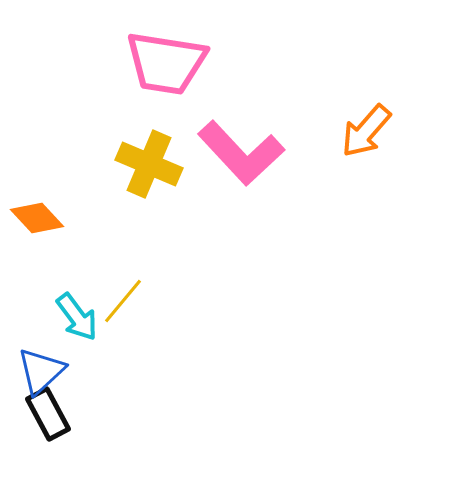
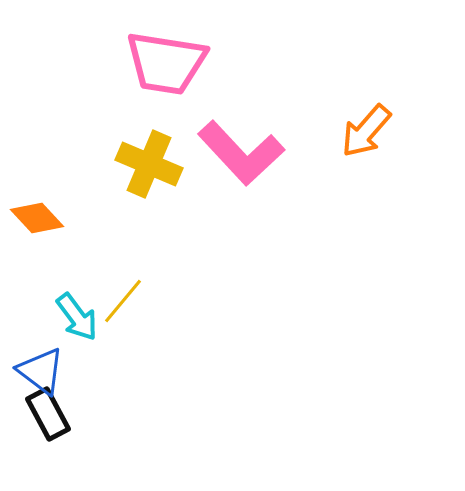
blue triangle: rotated 40 degrees counterclockwise
